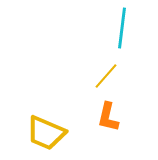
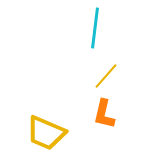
cyan line: moved 27 px left
orange L-shape: moved 4 px left, 3 px up
